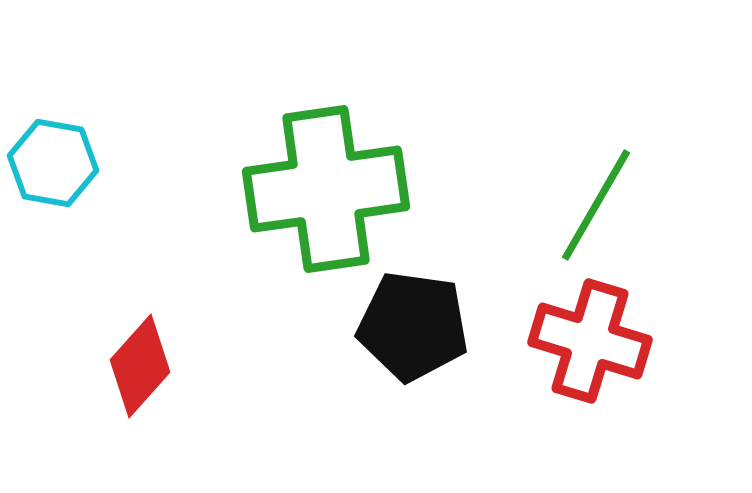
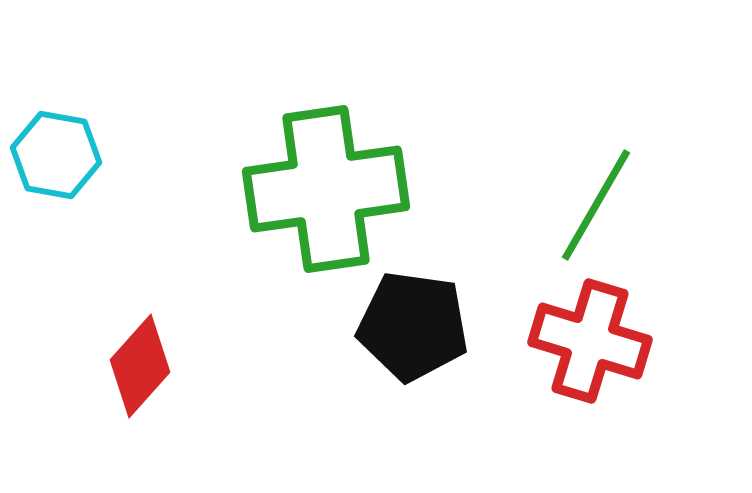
cyan hexagon: moved 3 px right, 8 px up
